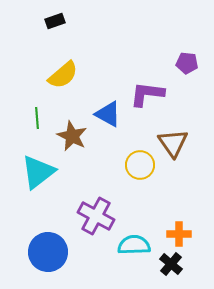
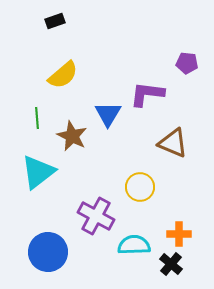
blue triangle: rotated 32 degrees clockwise
brown triangle: rotated 32 degrees counterclockwise
yellow circle: moved 22 px down
